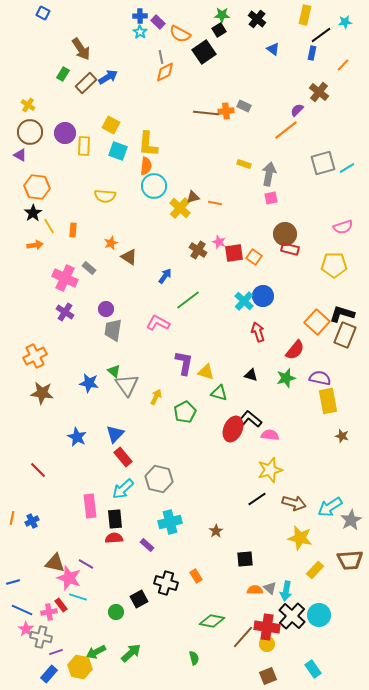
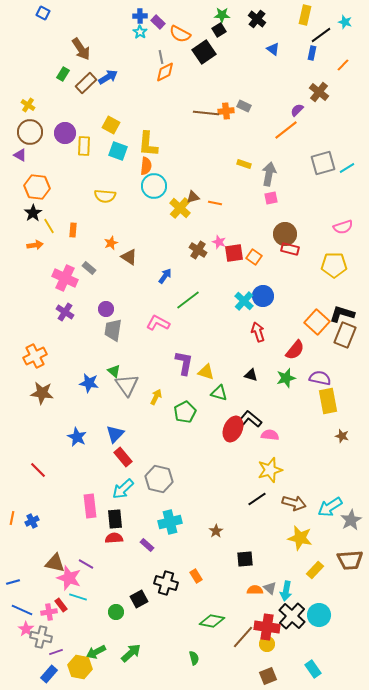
cyan star at (345, 22): rotated 24 degrees clockwise
